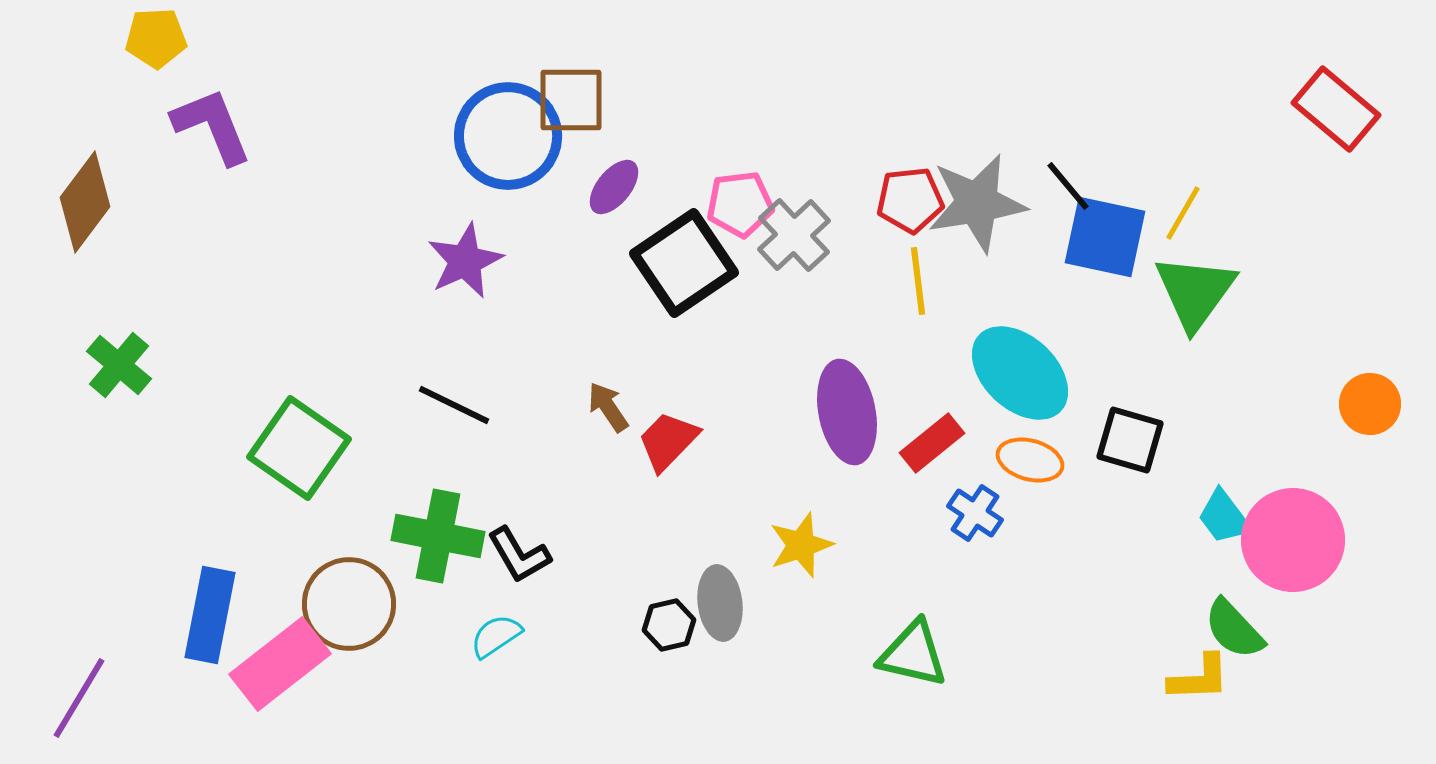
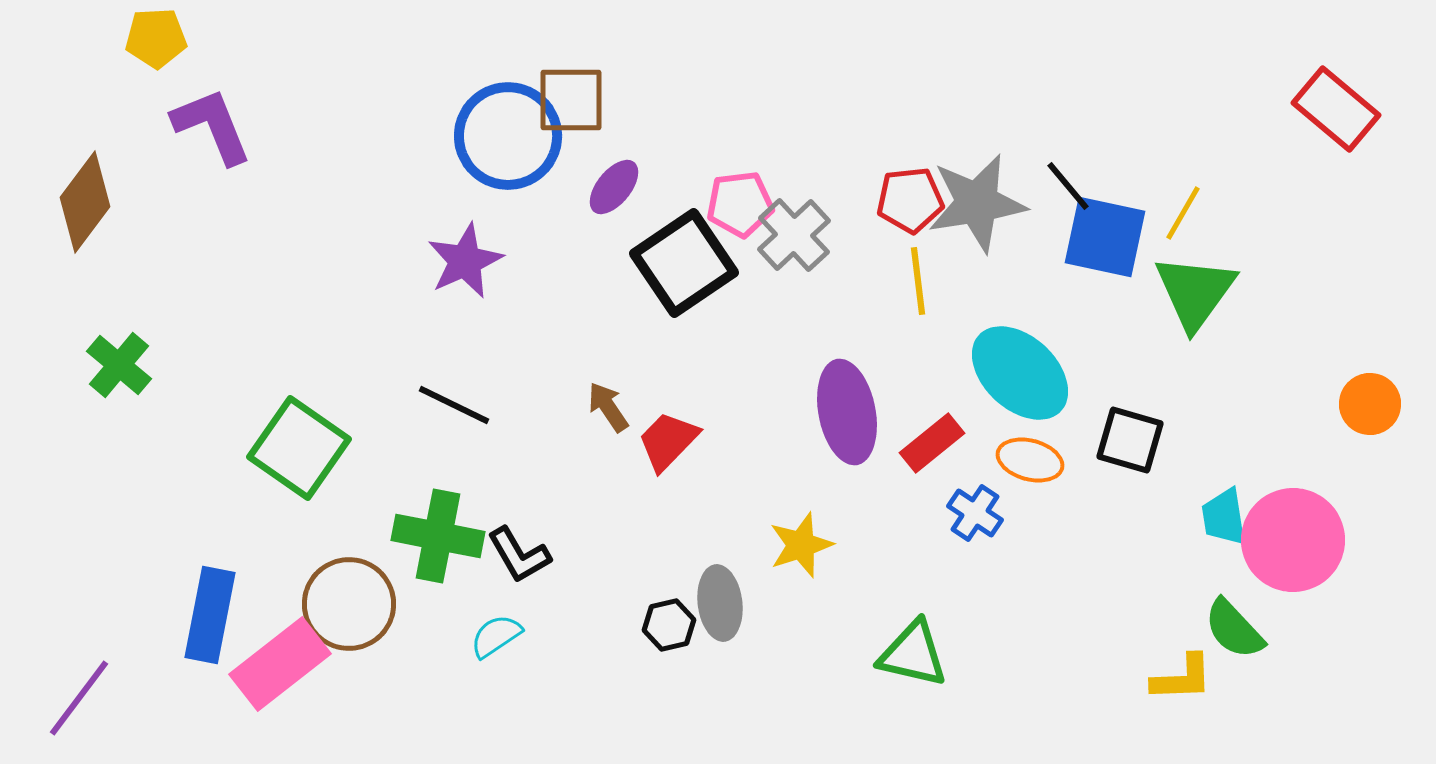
cyan trapezoid at (1224, 517): rotated 28 degrees clockwise
yellow L-shape at (1199, 678): moved 17 px left
purple line at (79, 698): rotated 6 degrees clockwise
